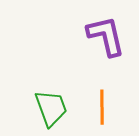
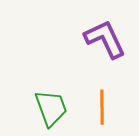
purple L-shape: moved 1 px left, 3 px down; rotated 12 degrees counterclockwise
